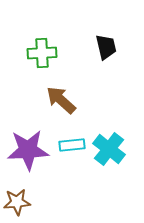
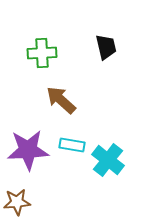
cyan rectangle: rotated 15 degrees clockwise
cyan cross: moved 1 px left, 11 px down
